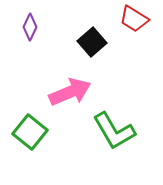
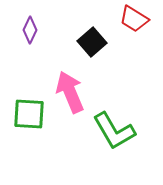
purple diamond: moved 3 px down
pink arrow: rotated 90 degrees counterclockwise
green square: moved 1 px left, 18 px up; rotated 36 degrees counterclockwise
